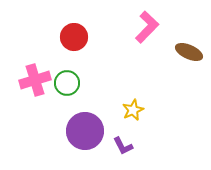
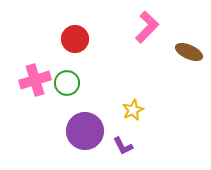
red circle: moved 1 px right, 2 px down
